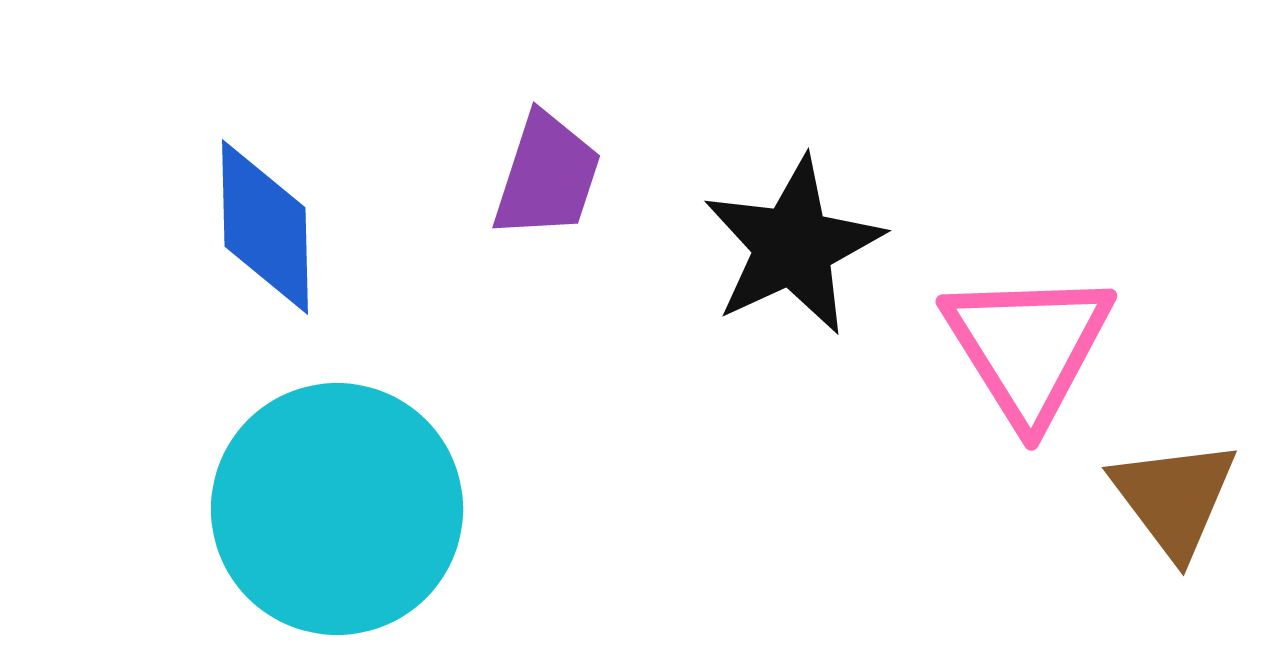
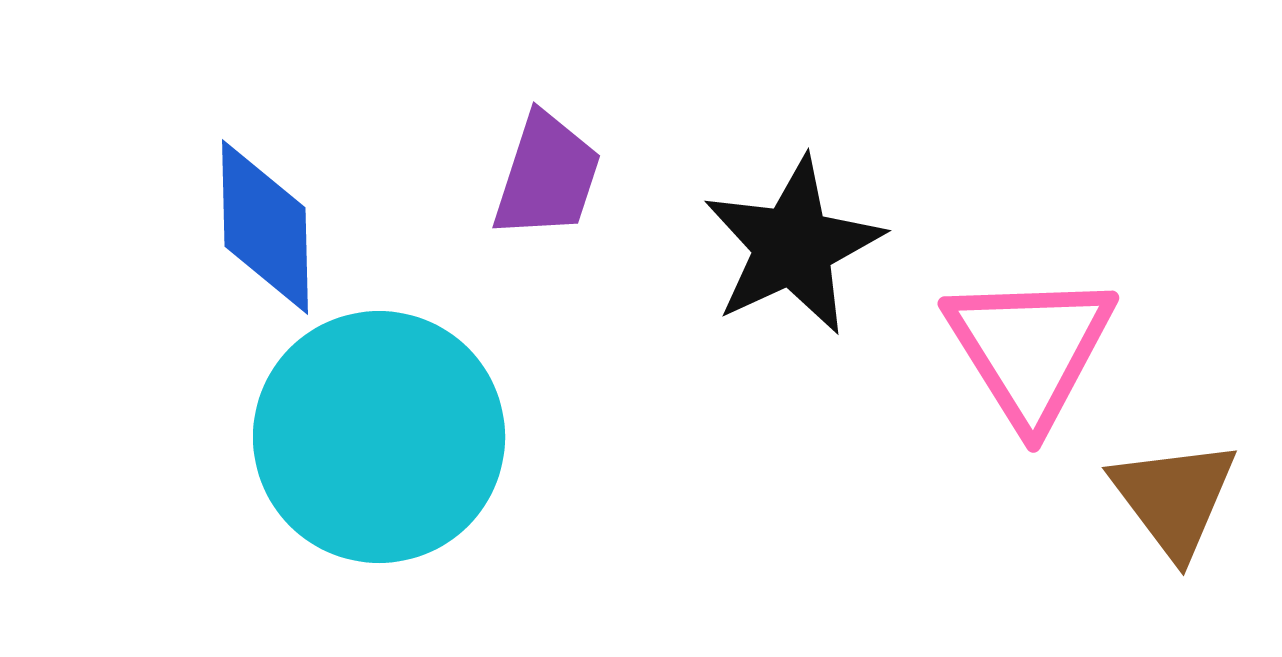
pink triangle: moved 2 px right, 2 px down
cyan circle: moved 42 px right, 72 px up
